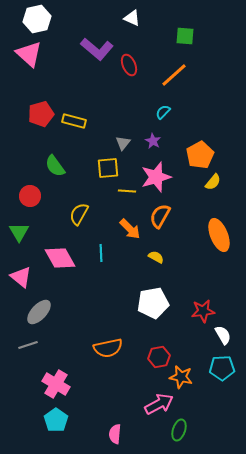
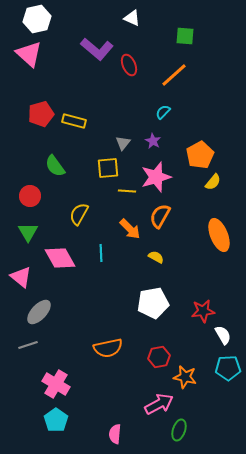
green triangle at (19, 232): moved 9 px right
cyan pentagon at (222, 368): moved 6 px right
orange star at (181, 377): moved 4 px right
